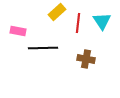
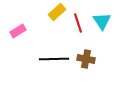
red line: rotated 24 degrees counterclockwise
pink rectangle: rotated 42 degrees counterclockwise
black line: moved 11 px right, 11 px down
